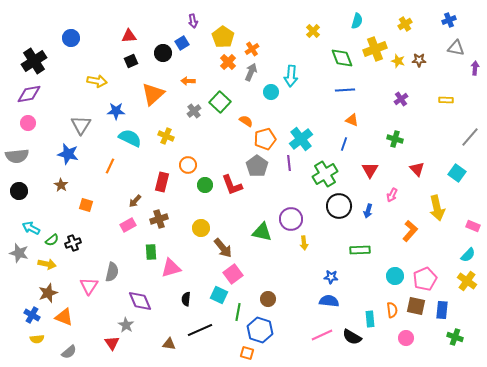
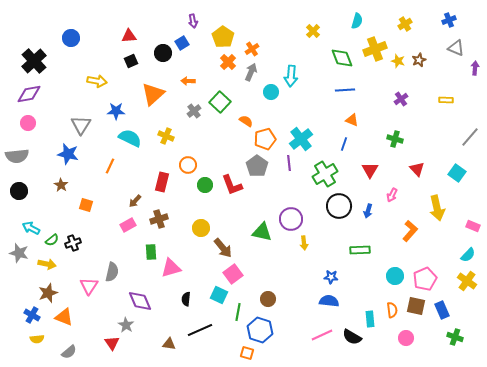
gray triangle at (456, 48): rotated 12 degrees clockwise
brown star at (419, 60): rotated 24 degrees counterclockwise
black cross at (34, 61): rotated 10 degrees counterclockwise
blue rectangle at (442, 310): rotated 30 degrees counterclockwise
